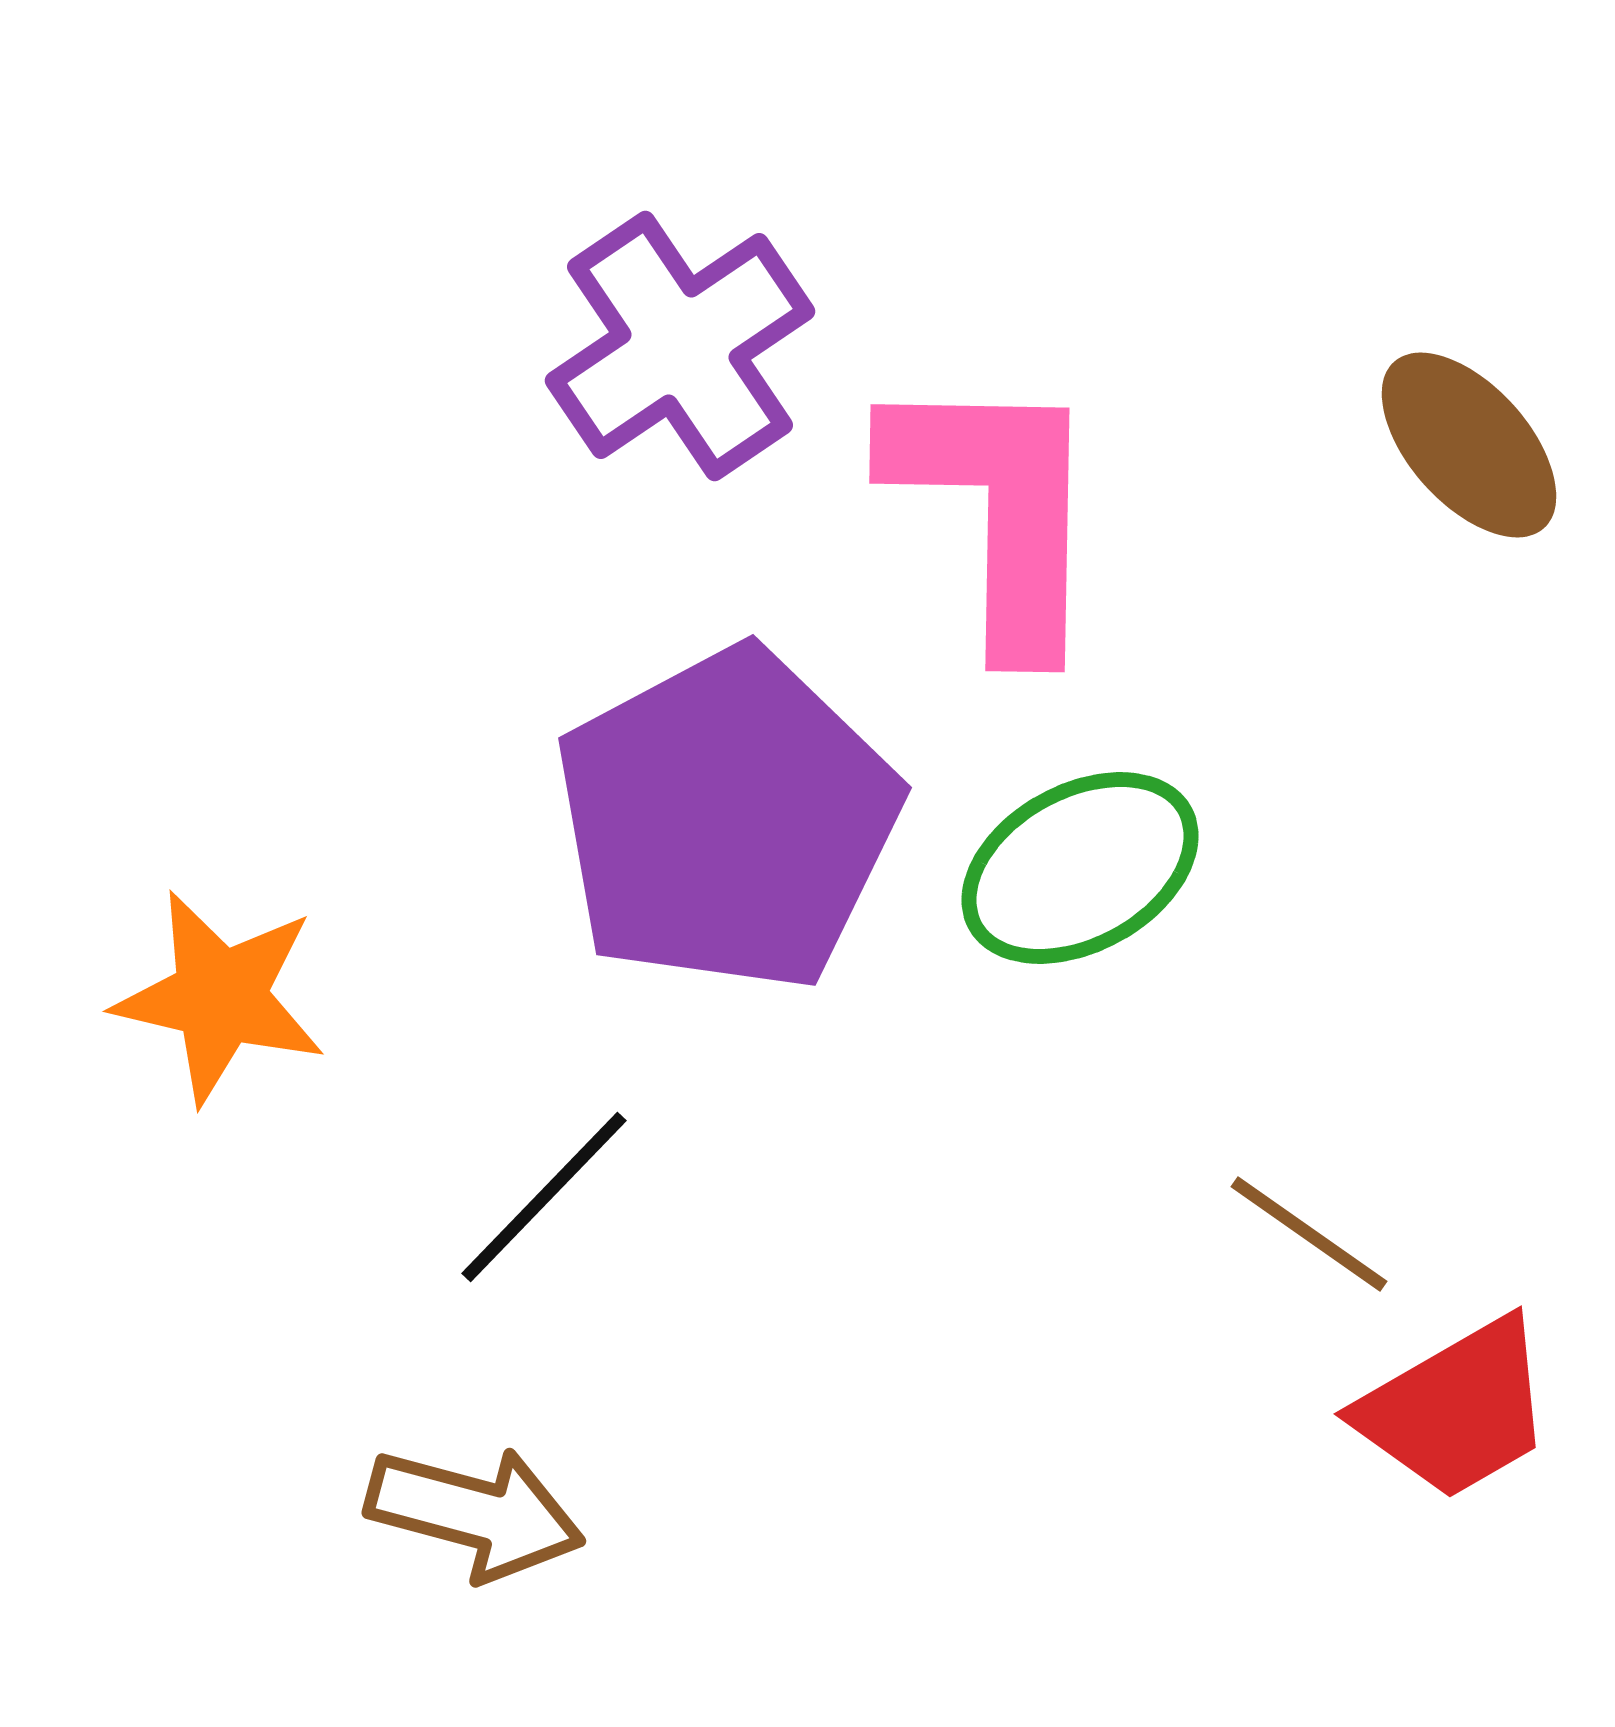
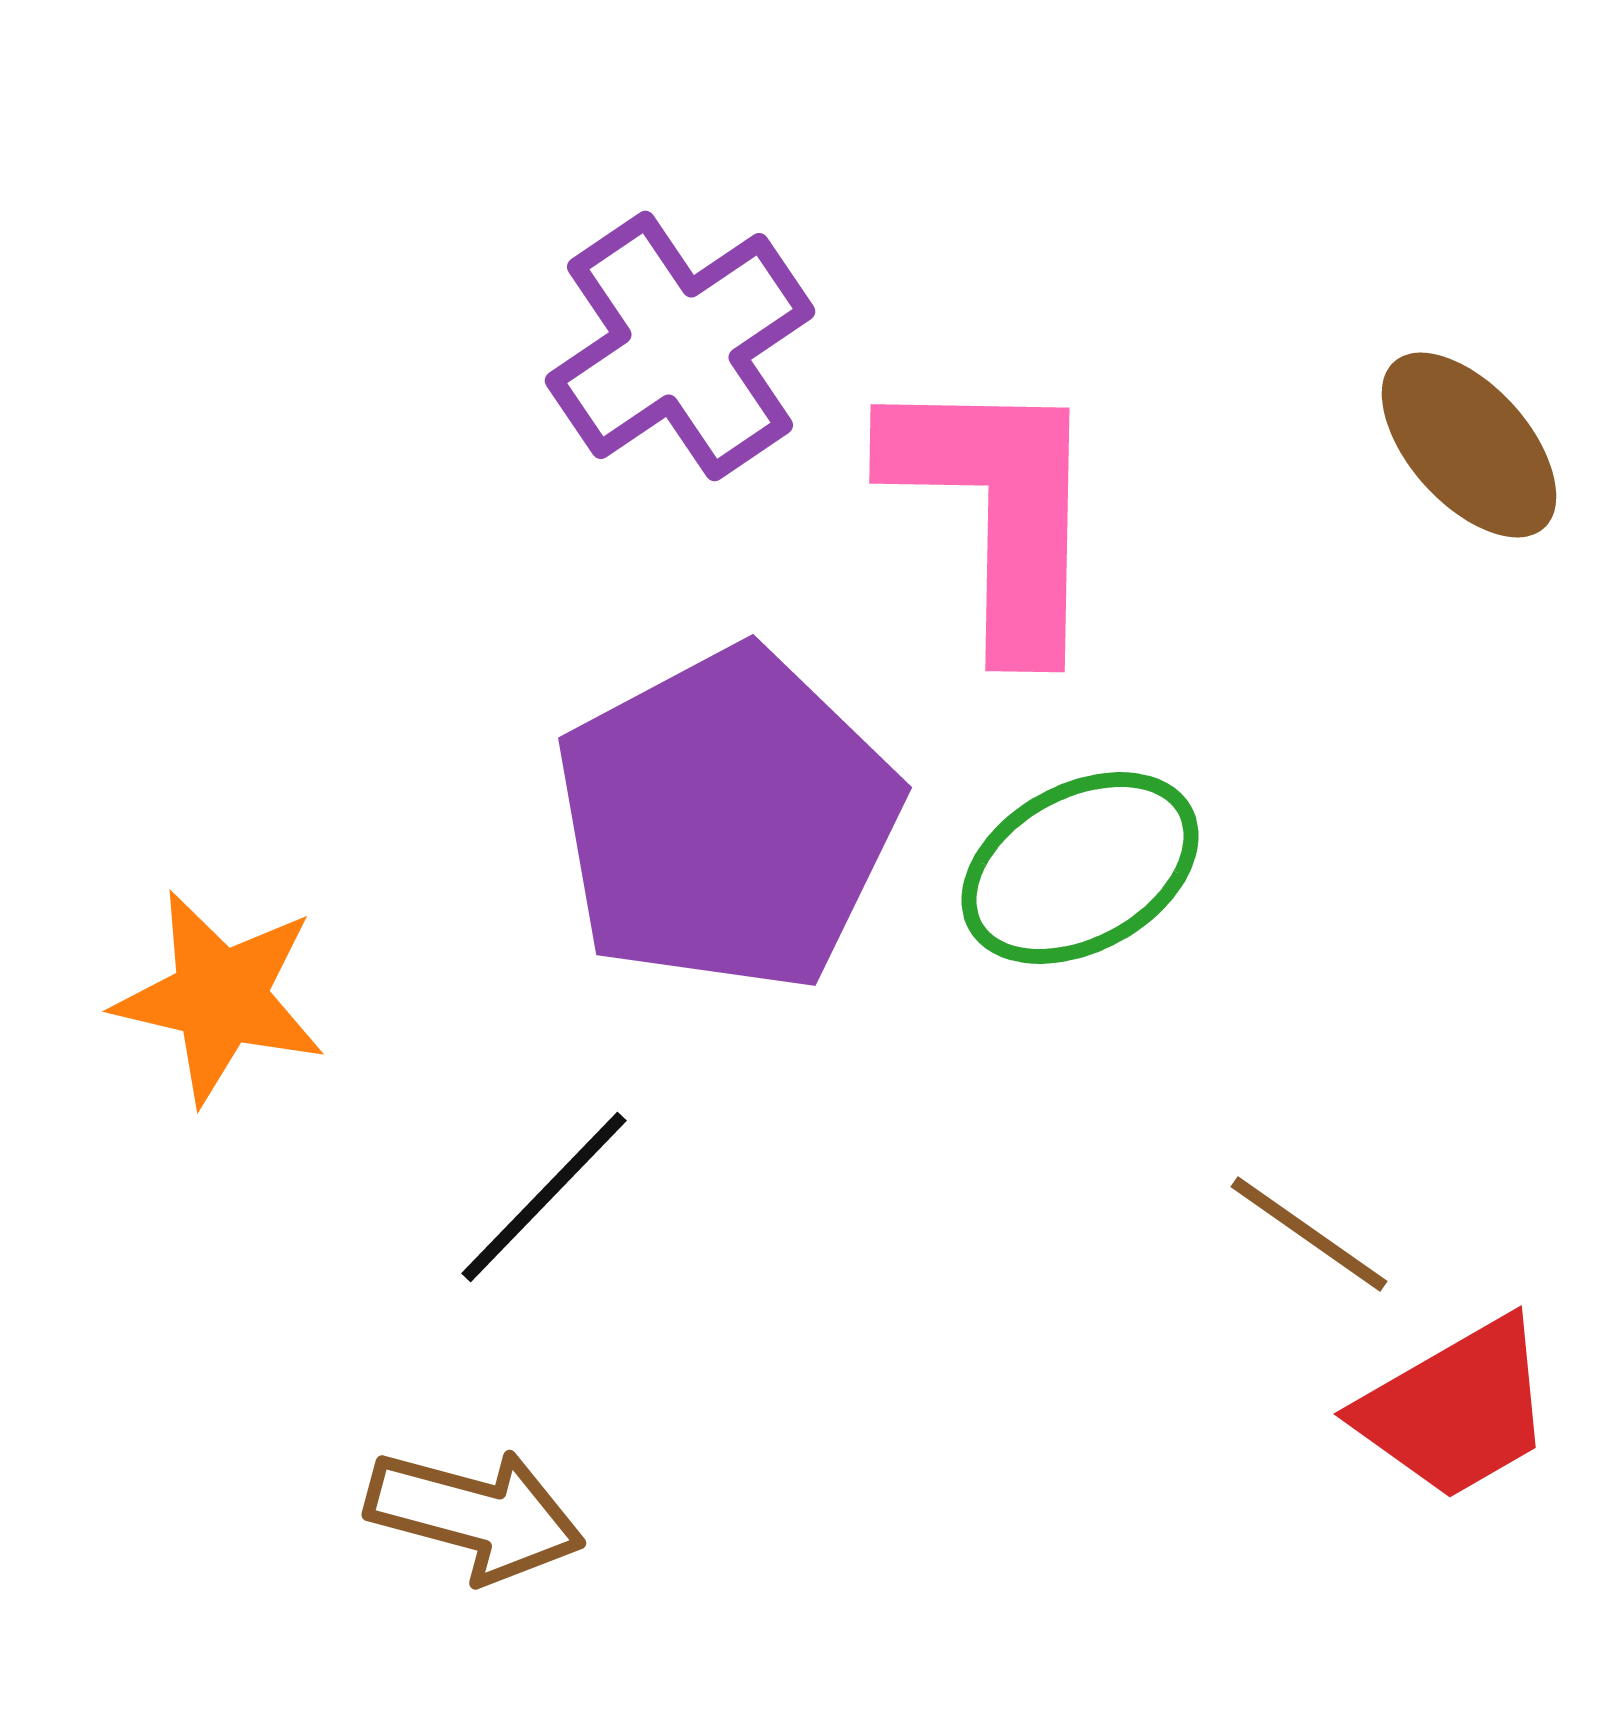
brown arrow: moved 2 px down
